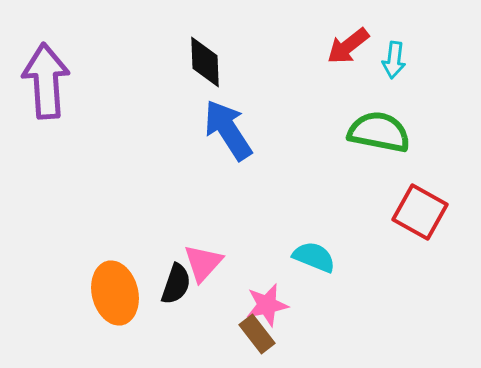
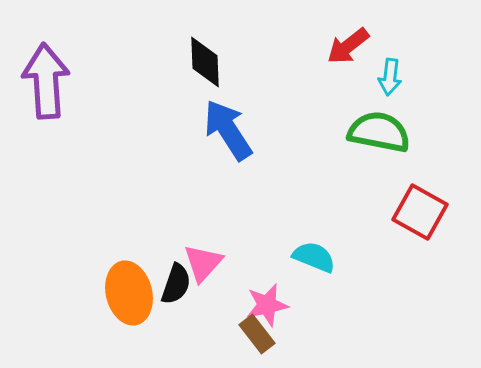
cyan arrow: moved 4 px left, 17 px down
orange ellipse: moved 14 px right
